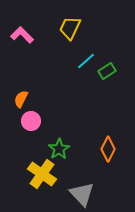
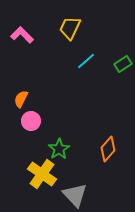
green rectangle: moved 16 px right, 7 px up
orange diamond: rotated 15 degrees clockwise
gray triangle: moved 7 px left, 1 px down
